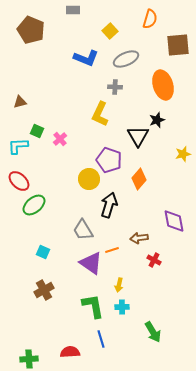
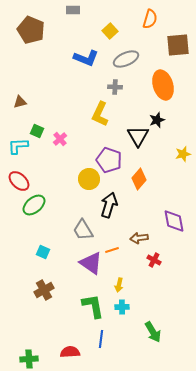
blue line: rotated 24 degrees clockwise
